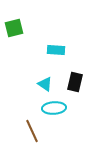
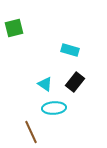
cyan rectangle: moved 14 px right; rotated 12 degrees clockwise
black rectangle: rotated 24 degrees clockwise
brown line: moved 1 px left, 1 px down
